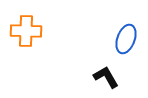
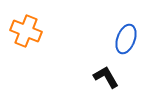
orange cross: rotated 20 degrees clockwise
